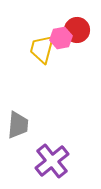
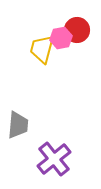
purple cross: moved 2 px right, 2 px up
